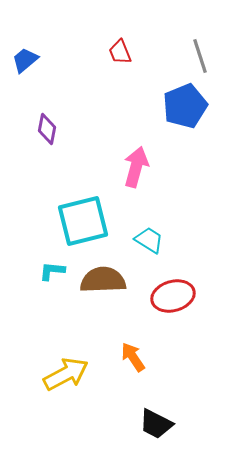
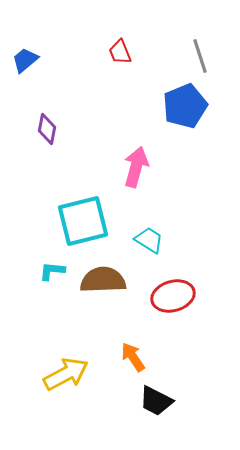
black trapezoid: moved 23 px up
